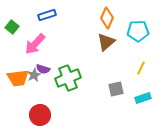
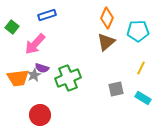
purple semicircle: moved 1 px left, 1 px up
cyan rectangle: rotated 49 degrees clockwise
